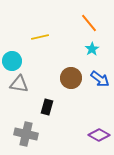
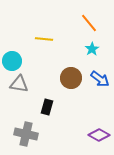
yellow line: moved 4 px right, 2 px down; rotated 18 degrees clockwise
